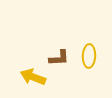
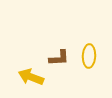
yellow arrow: moved 2 px left
